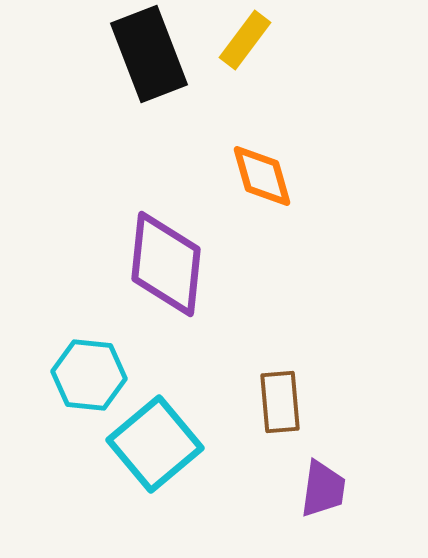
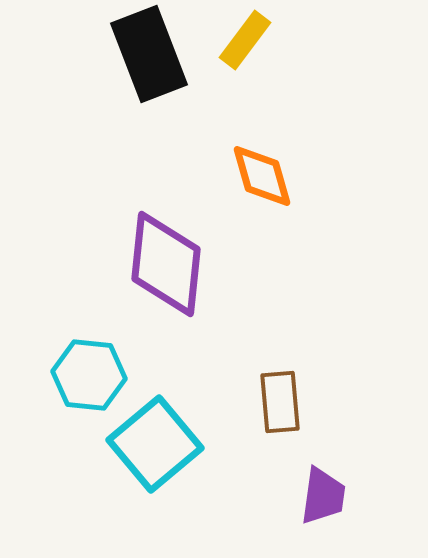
purple trapezoid: moved 7 px down
